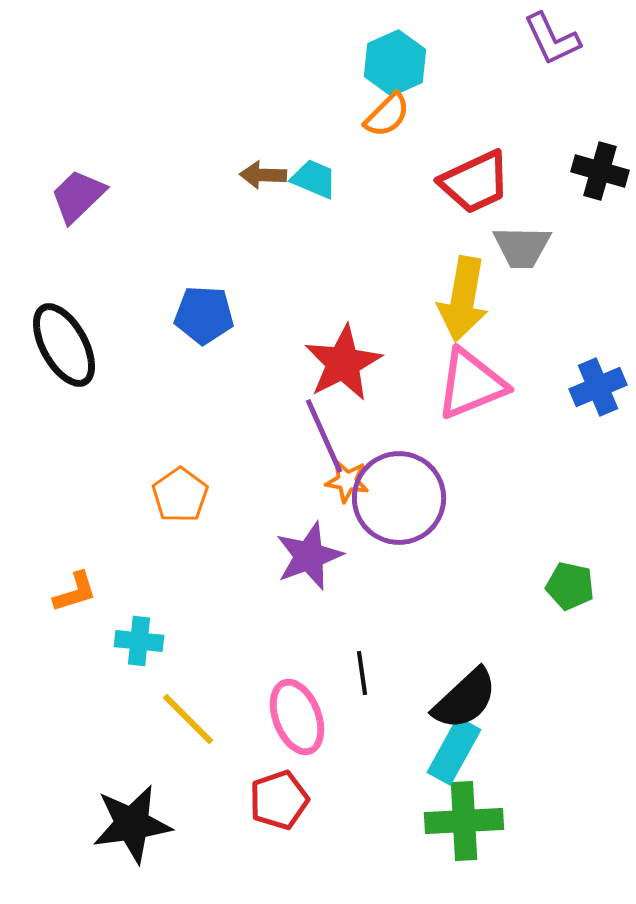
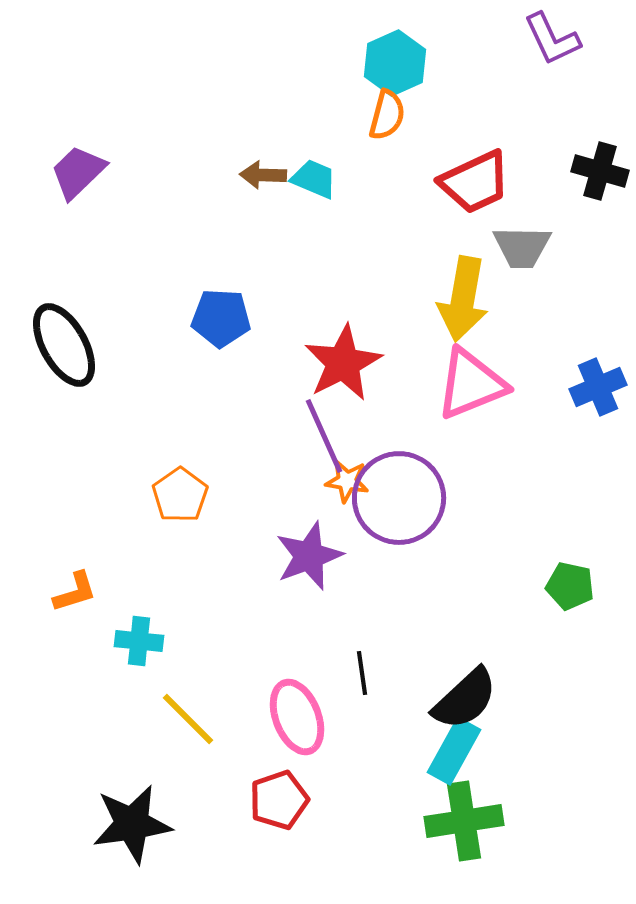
orange semicircle: rotated 30 degrees counterclockwise
purple trapezoid: moved 24 px up
blue pentagon: moved 17 px right, 3 px down
green cross: rotated 6 degrees counterclockwise
